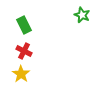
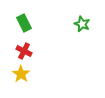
green star: moved 9 px down
green rectangle: moved 2 px up
